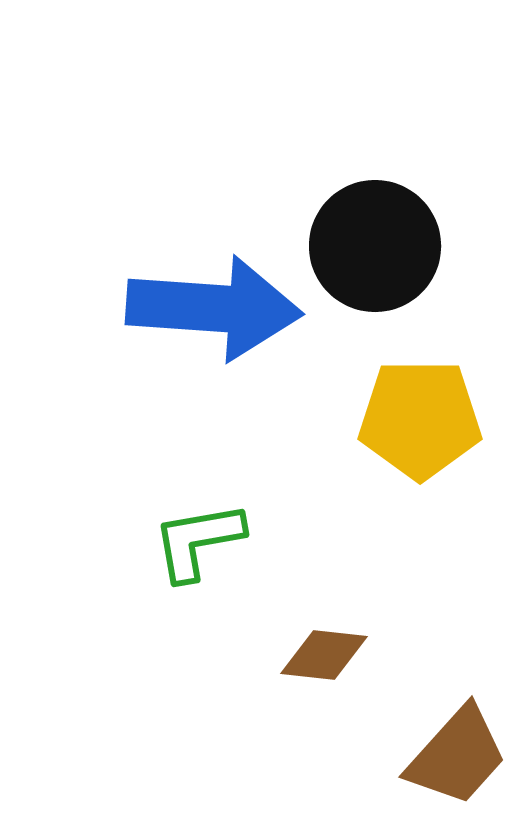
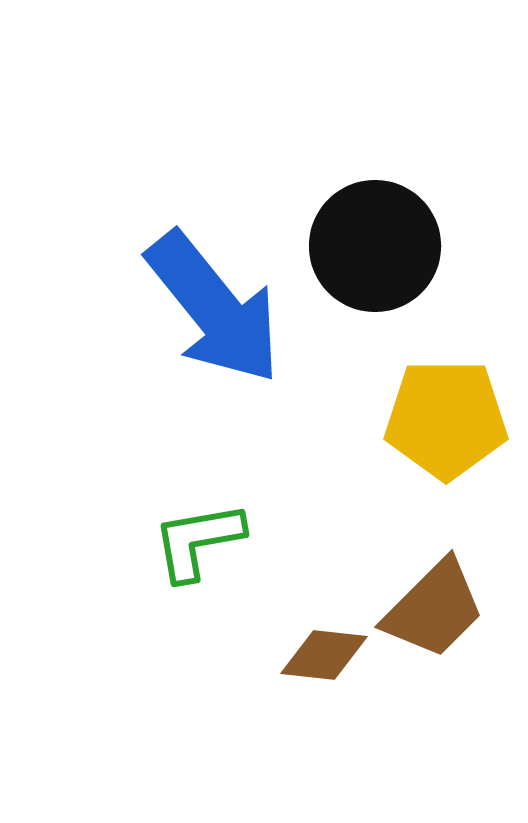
blue arrow: rotated 47 degrees clockwise
yellow pentagon: moved 26 px right
brown trapezoid: moved 23 px left, 147 px up; rotated 3 degrees clockwise
